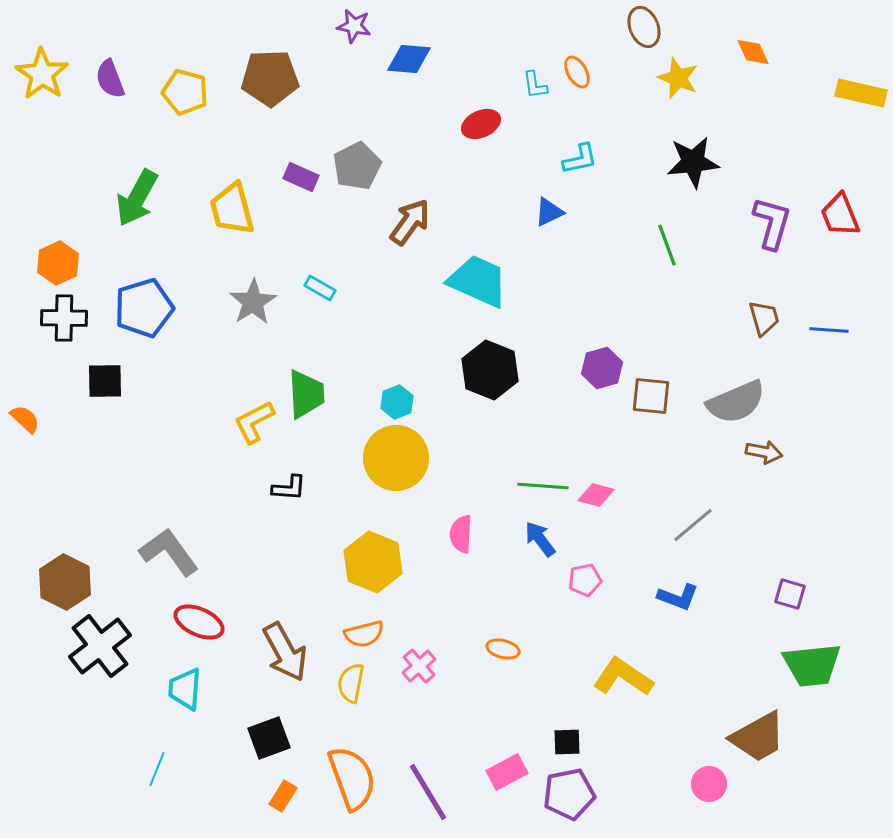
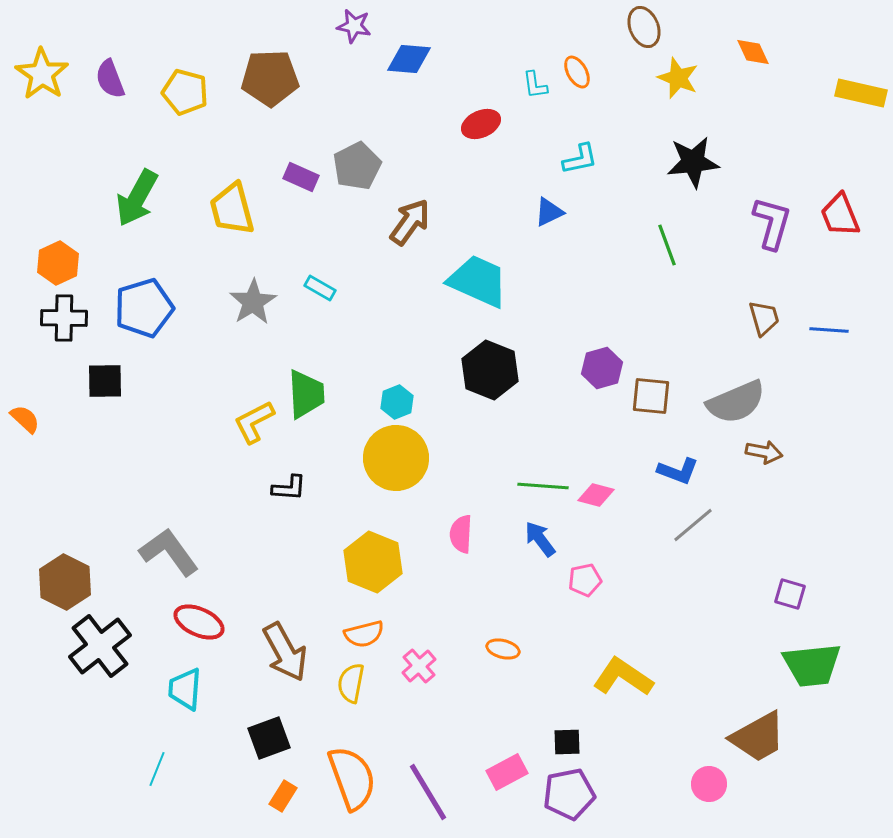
blue L-shape at (678, 597): moved 126 px up
